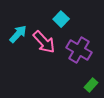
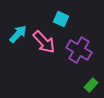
cyan square: rotated 21 degrees counterclockwise
